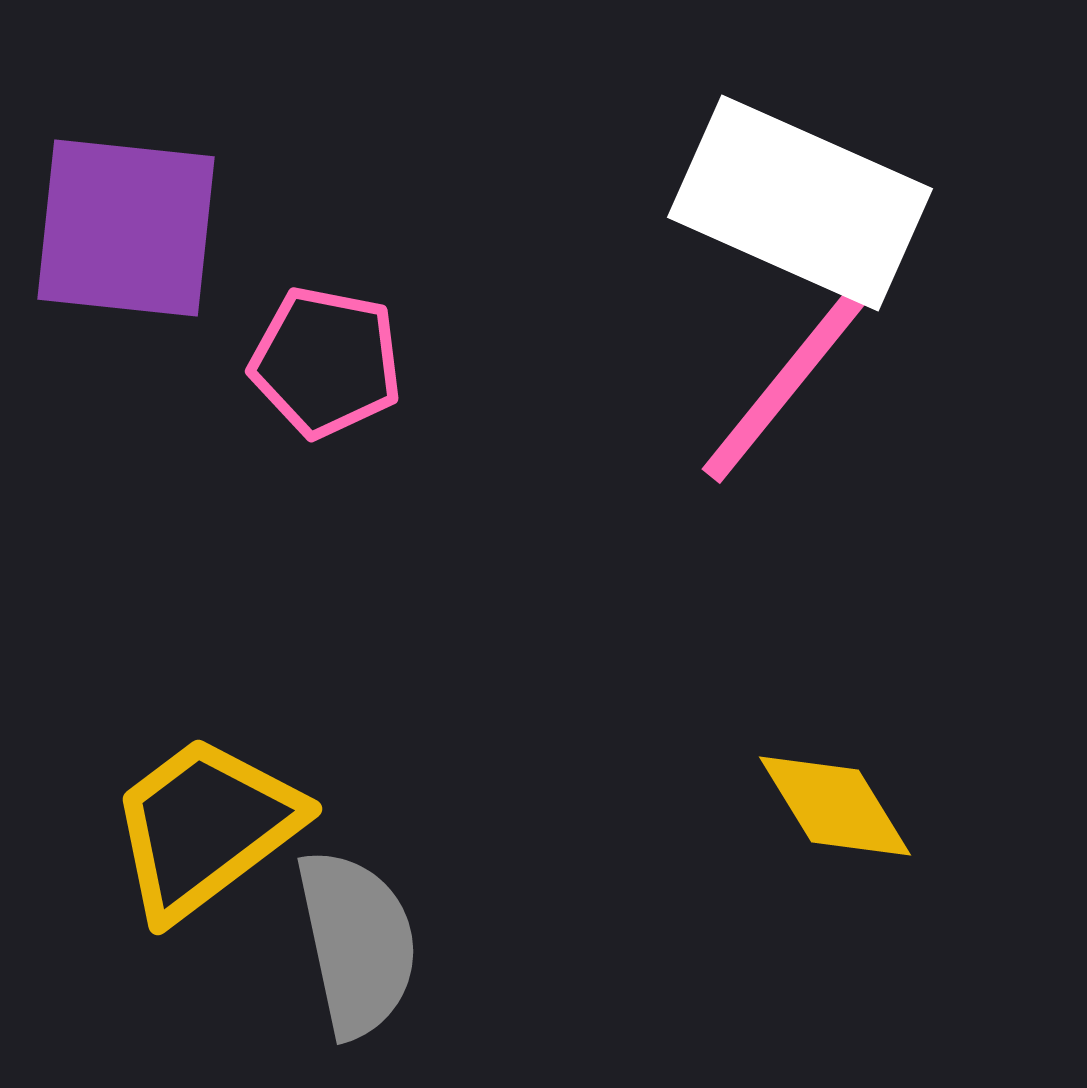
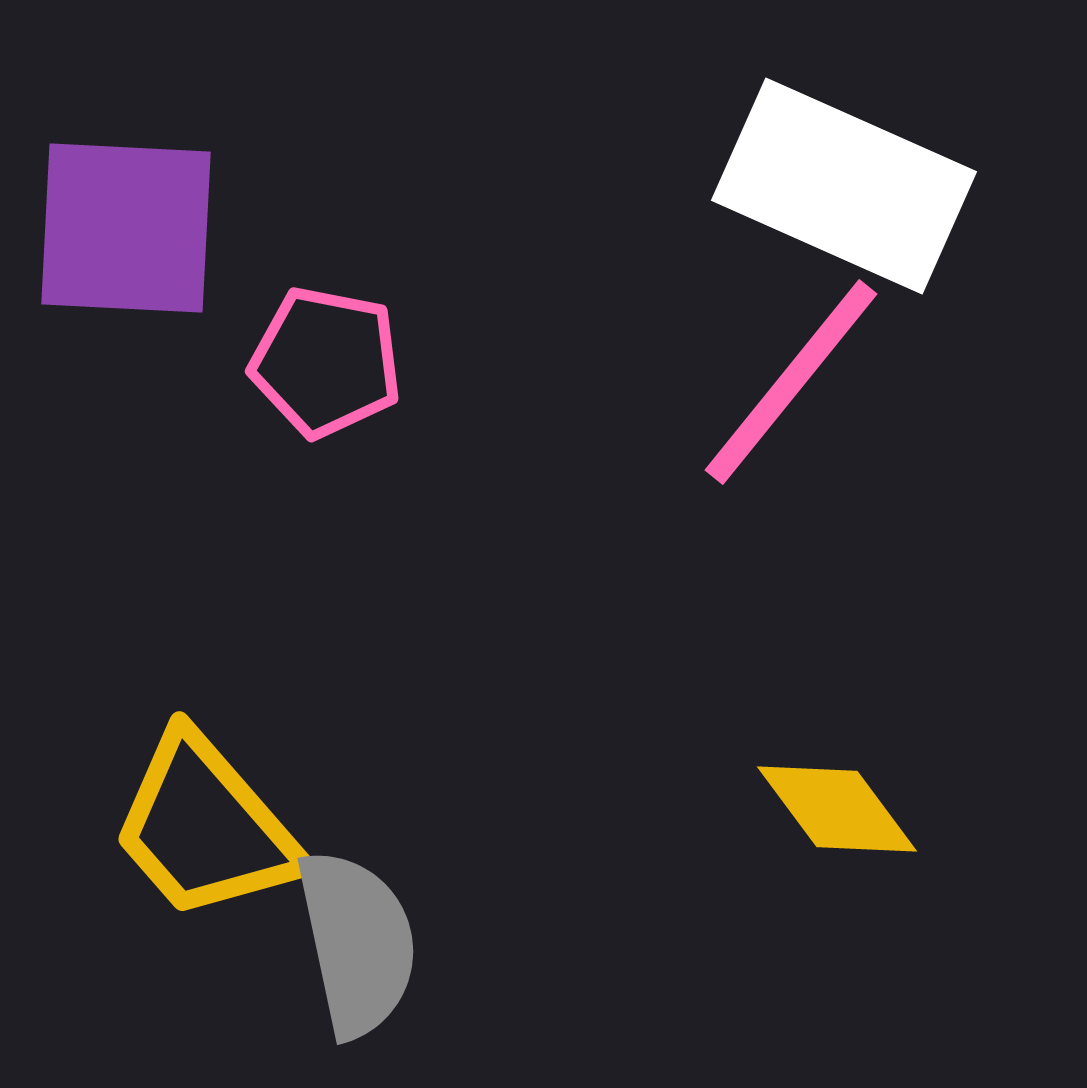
white rectangle: moved 44 px right, 17 px up
purple square: rotated 3 degrees counterclockwise
pink line: moved 3 px right, 1 px down
yellow diamond: moved 2 px right, 3 px down; rotated 5 degrees counterclockwise
yellow trapezoid: rotated 94 degrees counterclockwise
